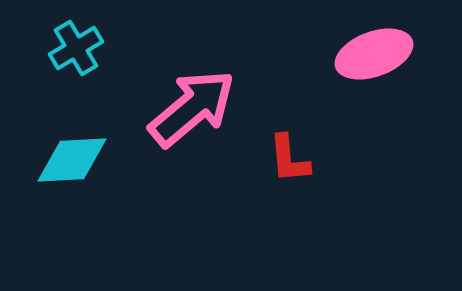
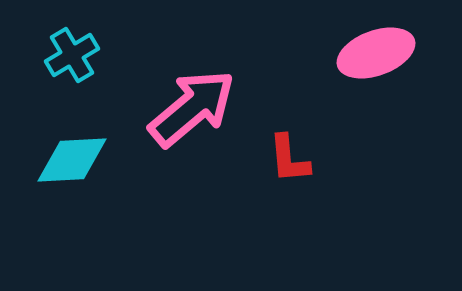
cyan cross: moved 4 px left, 7 px down
pink ellipse: moved 2 px right, 1 px up
